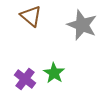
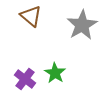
gray star: rotated 20 degrees clockwise
green star: moved 1 px right
